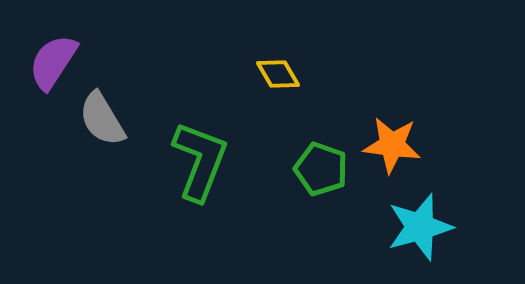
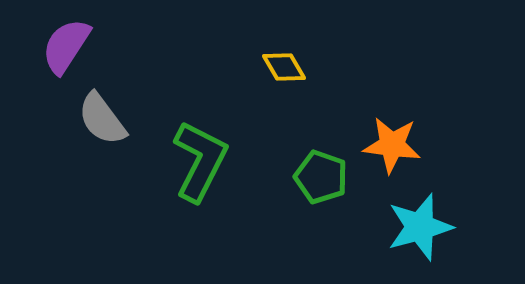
purple semicircle: moved 13 px right, 16 px up
yellow diamond: moved 6 px right, 7 px up
gray semicircle: rotated 6 degrees counterclockwise
green L-shape: rotated 6 degrees clockwise
green pentagon: moved 8 px down
